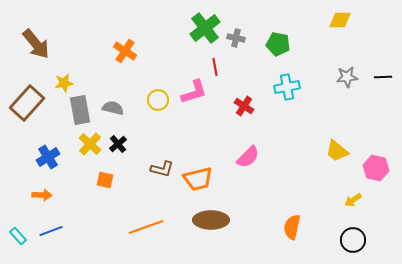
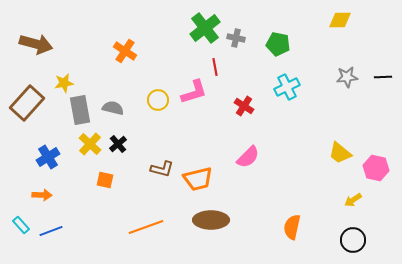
brown arrow: rotated 36 degrees counterclockwise
cyan cross: rotated 15 degrees counterclockwise
yellow trapezoid: moved 3 px right, 2 px down
cyan rectangle: moved 3 px right, 11 px up
